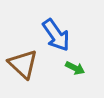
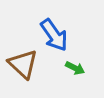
blue arrow: moved 2 px left
